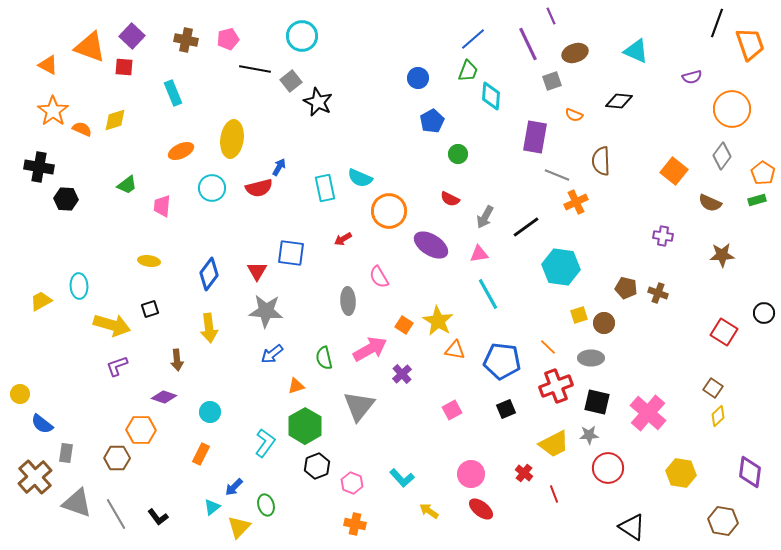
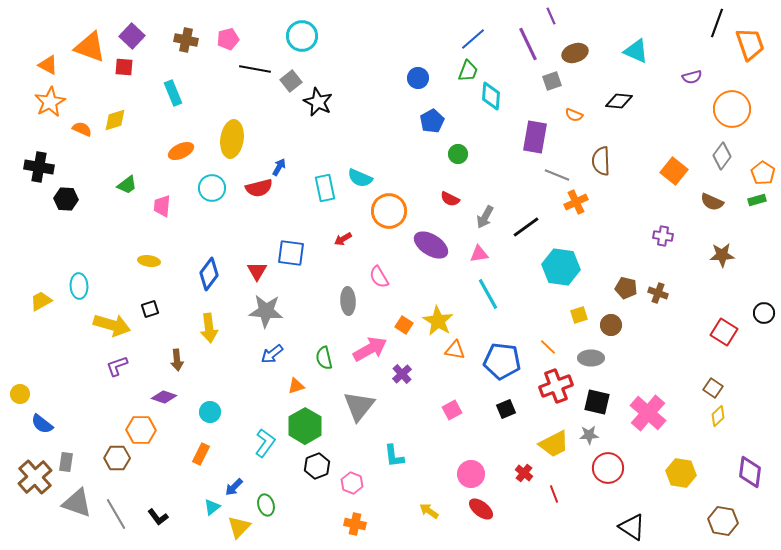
orange star at (53, 111): moved 3 px left, 9 px up; rotated 8 degrees clockwise
brown semicircle at (710, 203): moved 2 px right, 1 px up
brown circle at (604, 323): moved 7 px right, 2 px down
gray rectangle at (66, 453): moved 9 px down
cyan L-shape at (402, 478): moved 8 px left, 22 px up; rotated 35 degrees clockwise
